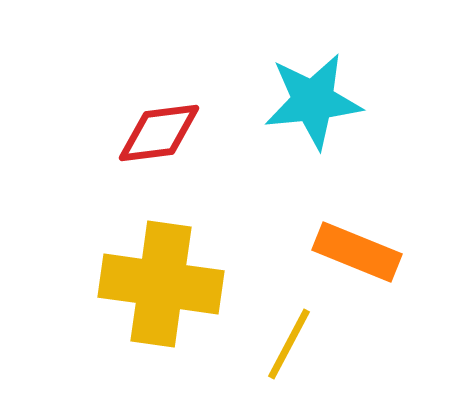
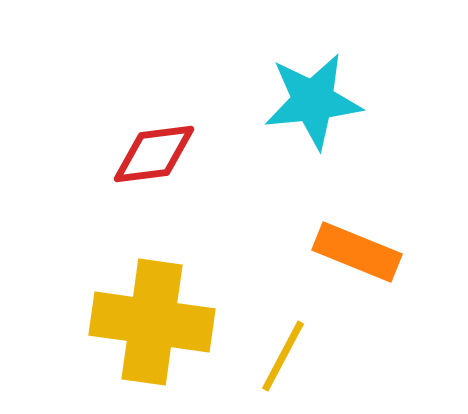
red diamond: moved 5 px left, 21 px down
yellow cross: moved 9 px left, 38 px down
yellow line: moved 6 px left, 12 px down
